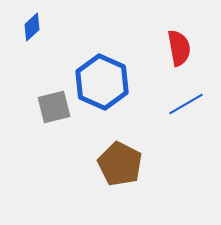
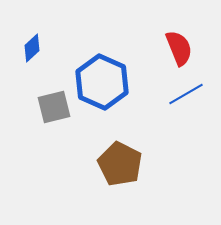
blue diamond: moved 21 px down
red semicircle: rotated 12 degrees counterclockwise
blue line: moved 10 px up
